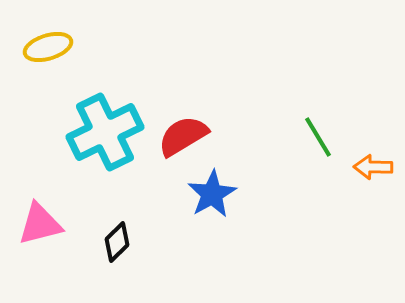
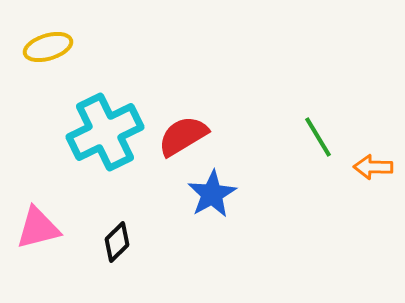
pink triangle: moved 2 px left, 4 px down
